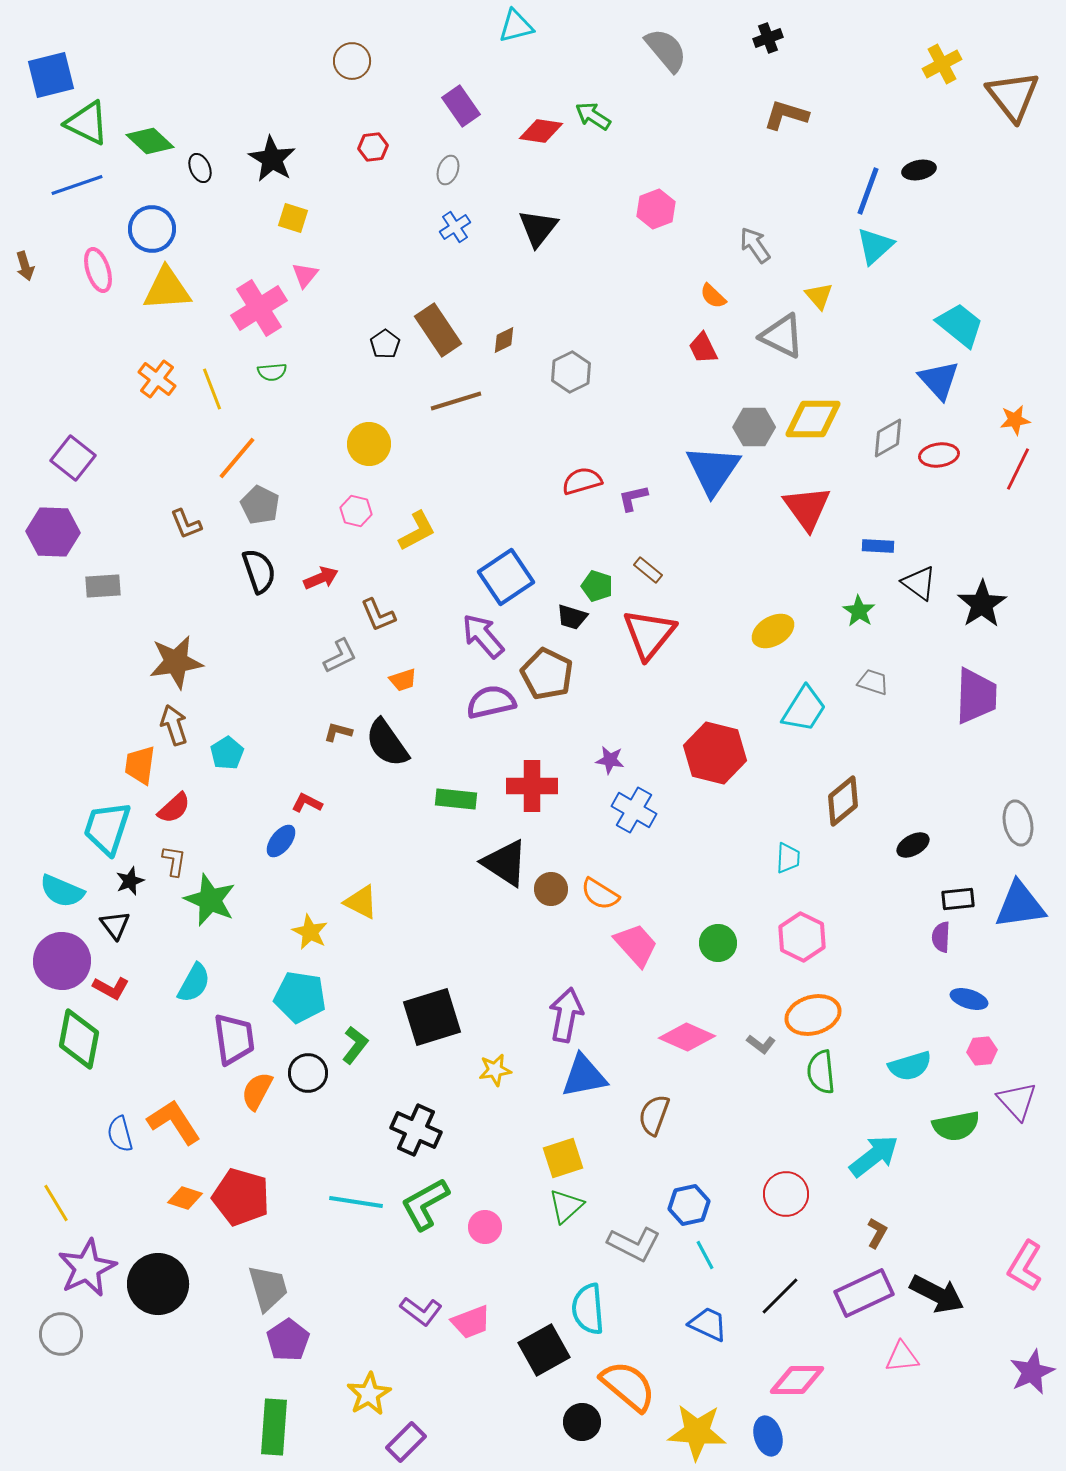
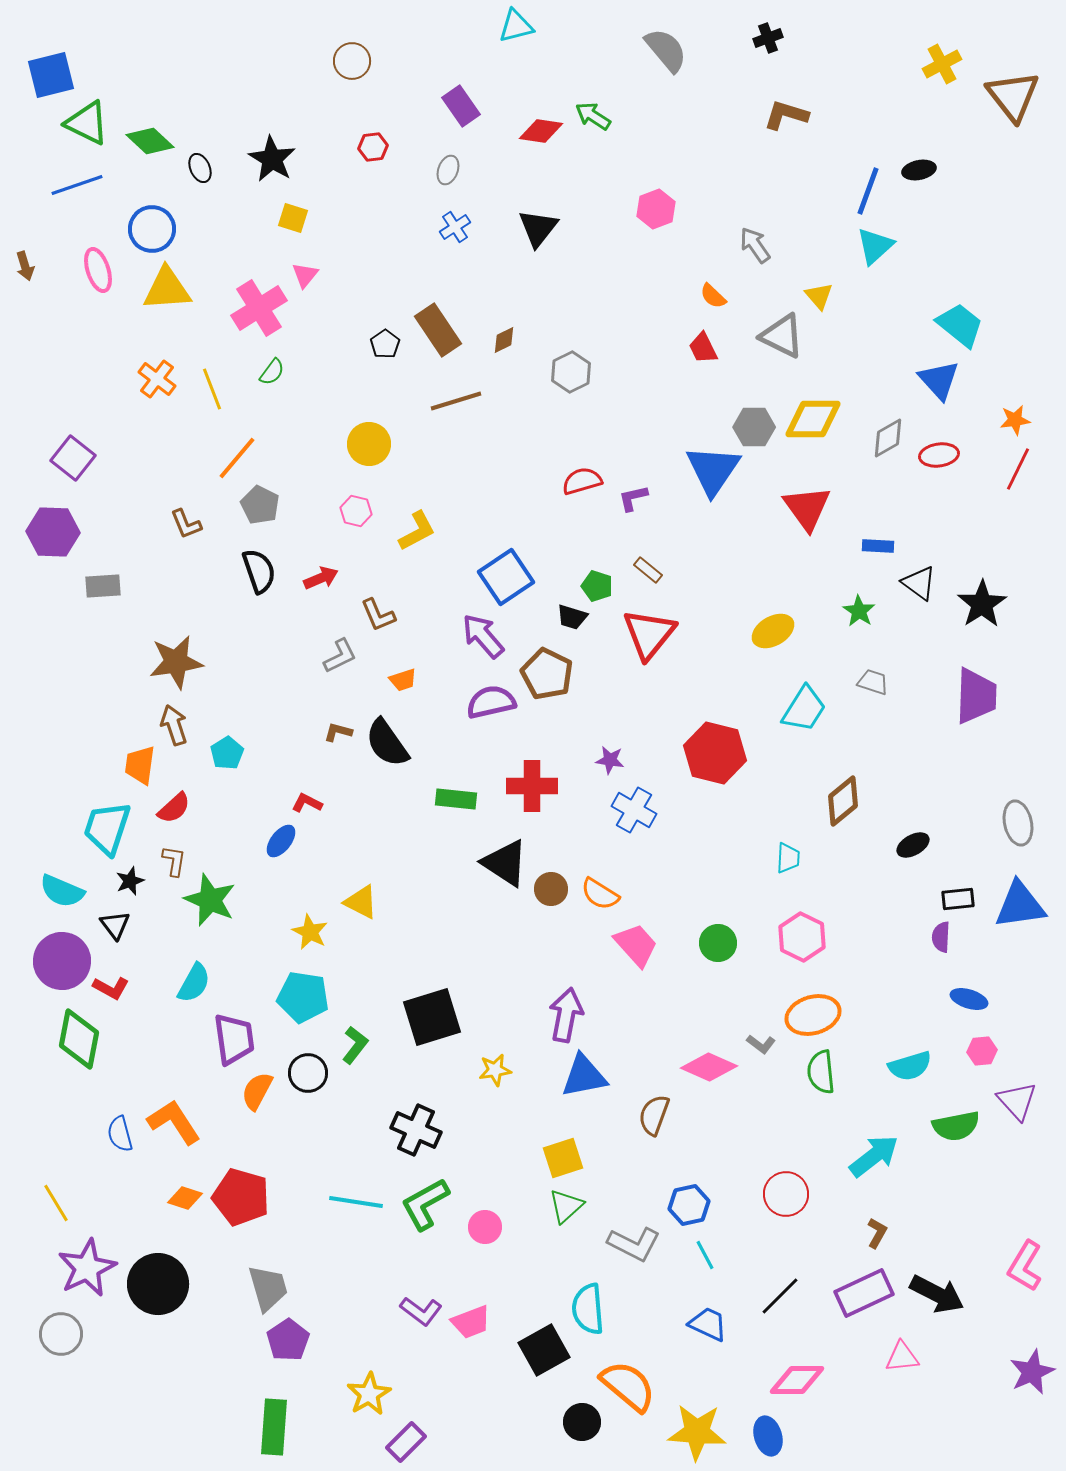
green semicircle at (272, 372): rotated 48 degrees counterclockwise
cyan pentagon at (300, 997): moved 3 px right
pink diamond at (687, 1037): moved 22 px right, 30 px down
